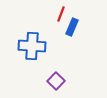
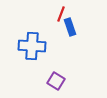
blue rectangle: moved 2 px left; rotated 42 degrees counterclockwise
purple square: rotated 12 degrees counterclockwise
